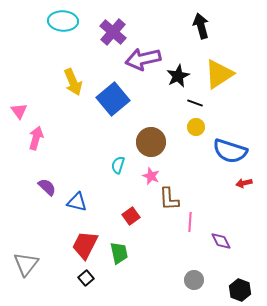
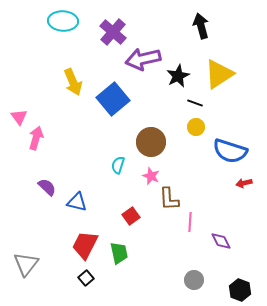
pink triangle: moved 6 px down
